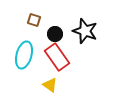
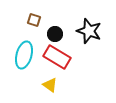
black star: moved 4 px right
red rectangle: rotated 24 degrees counterclockwise
